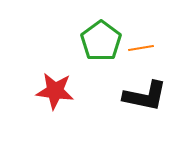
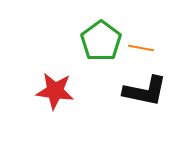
orange line: rotated 20 degrees clockwise
black L-shape: moved 5 px up
